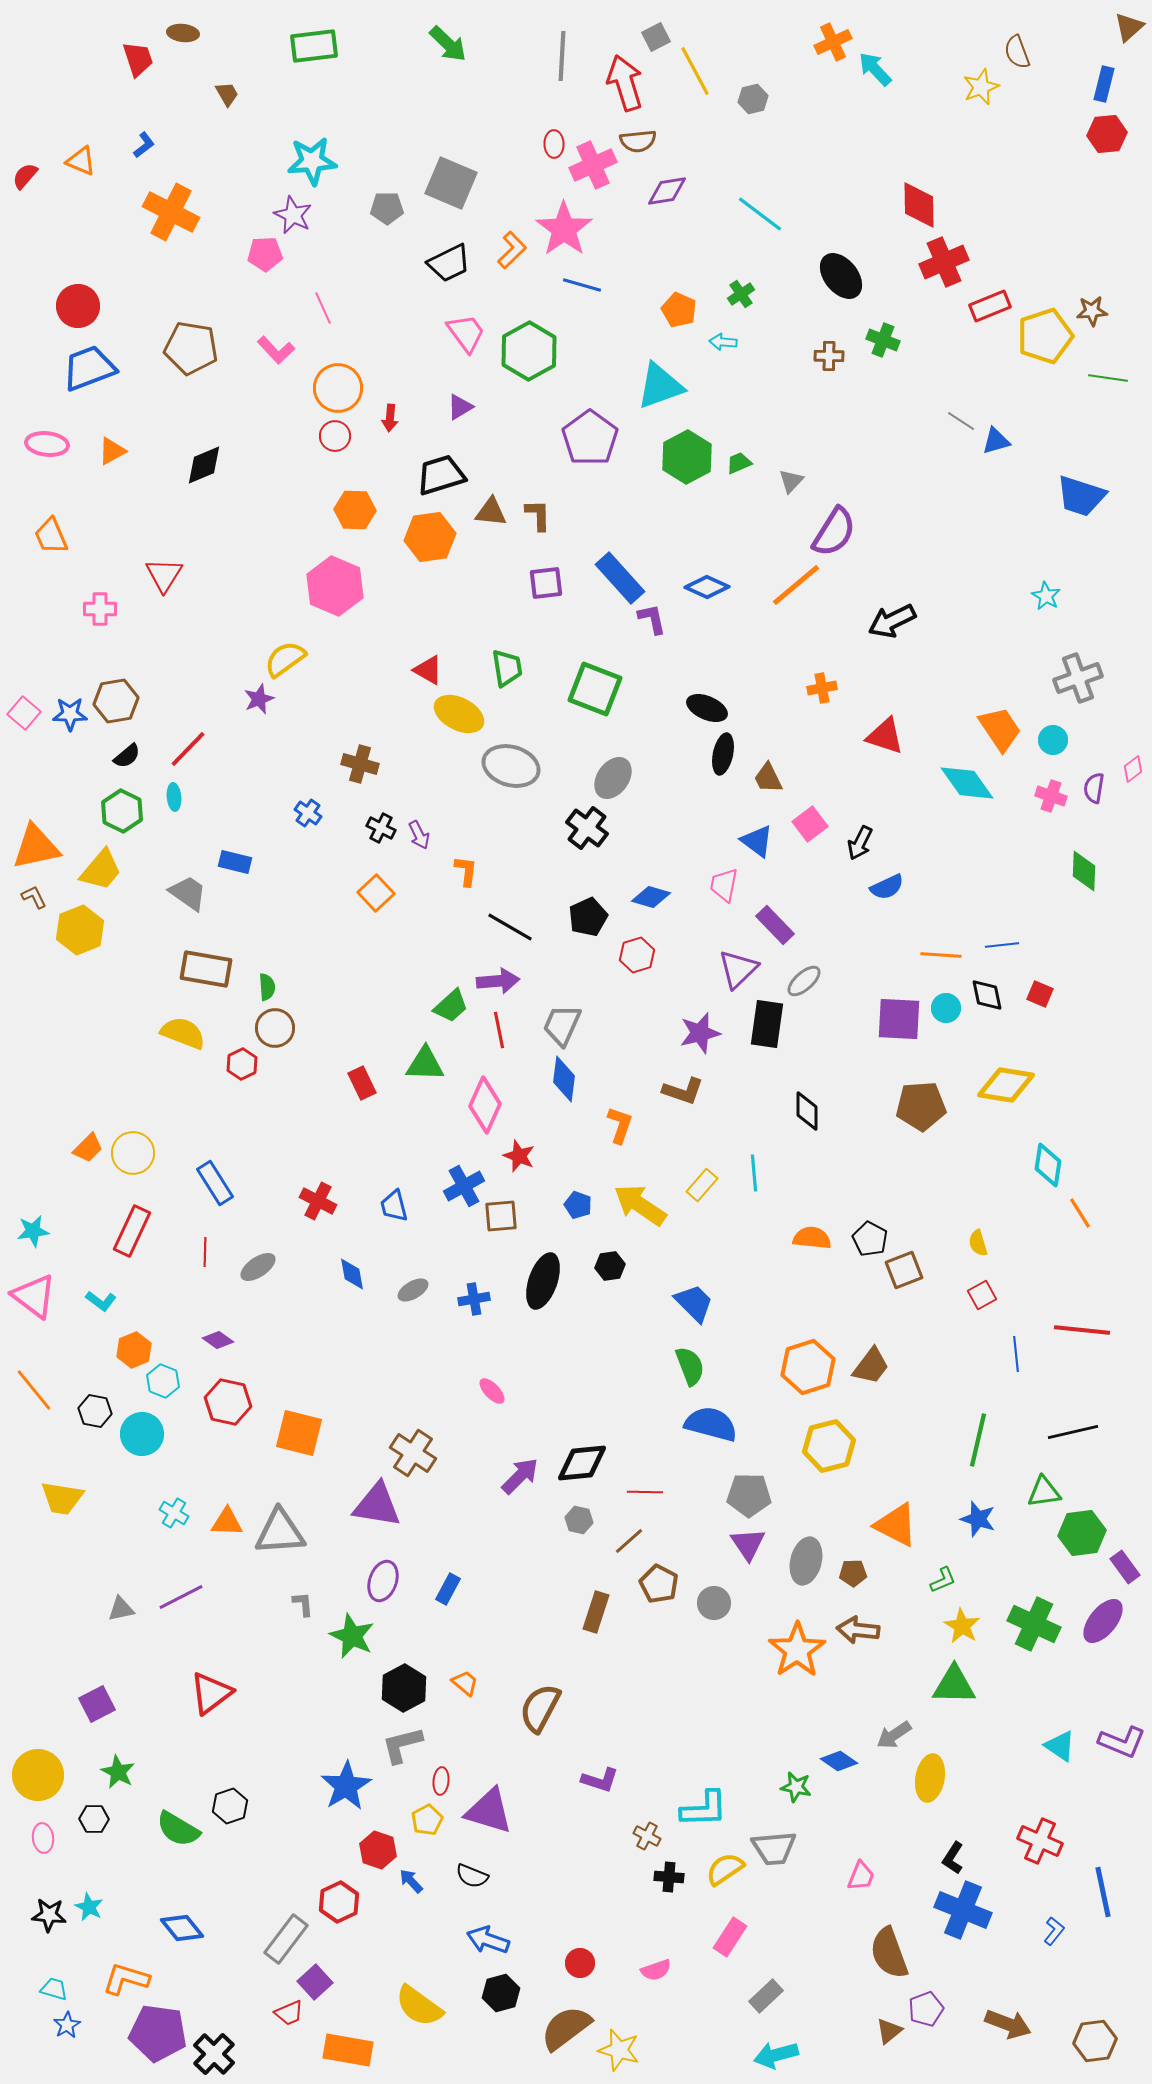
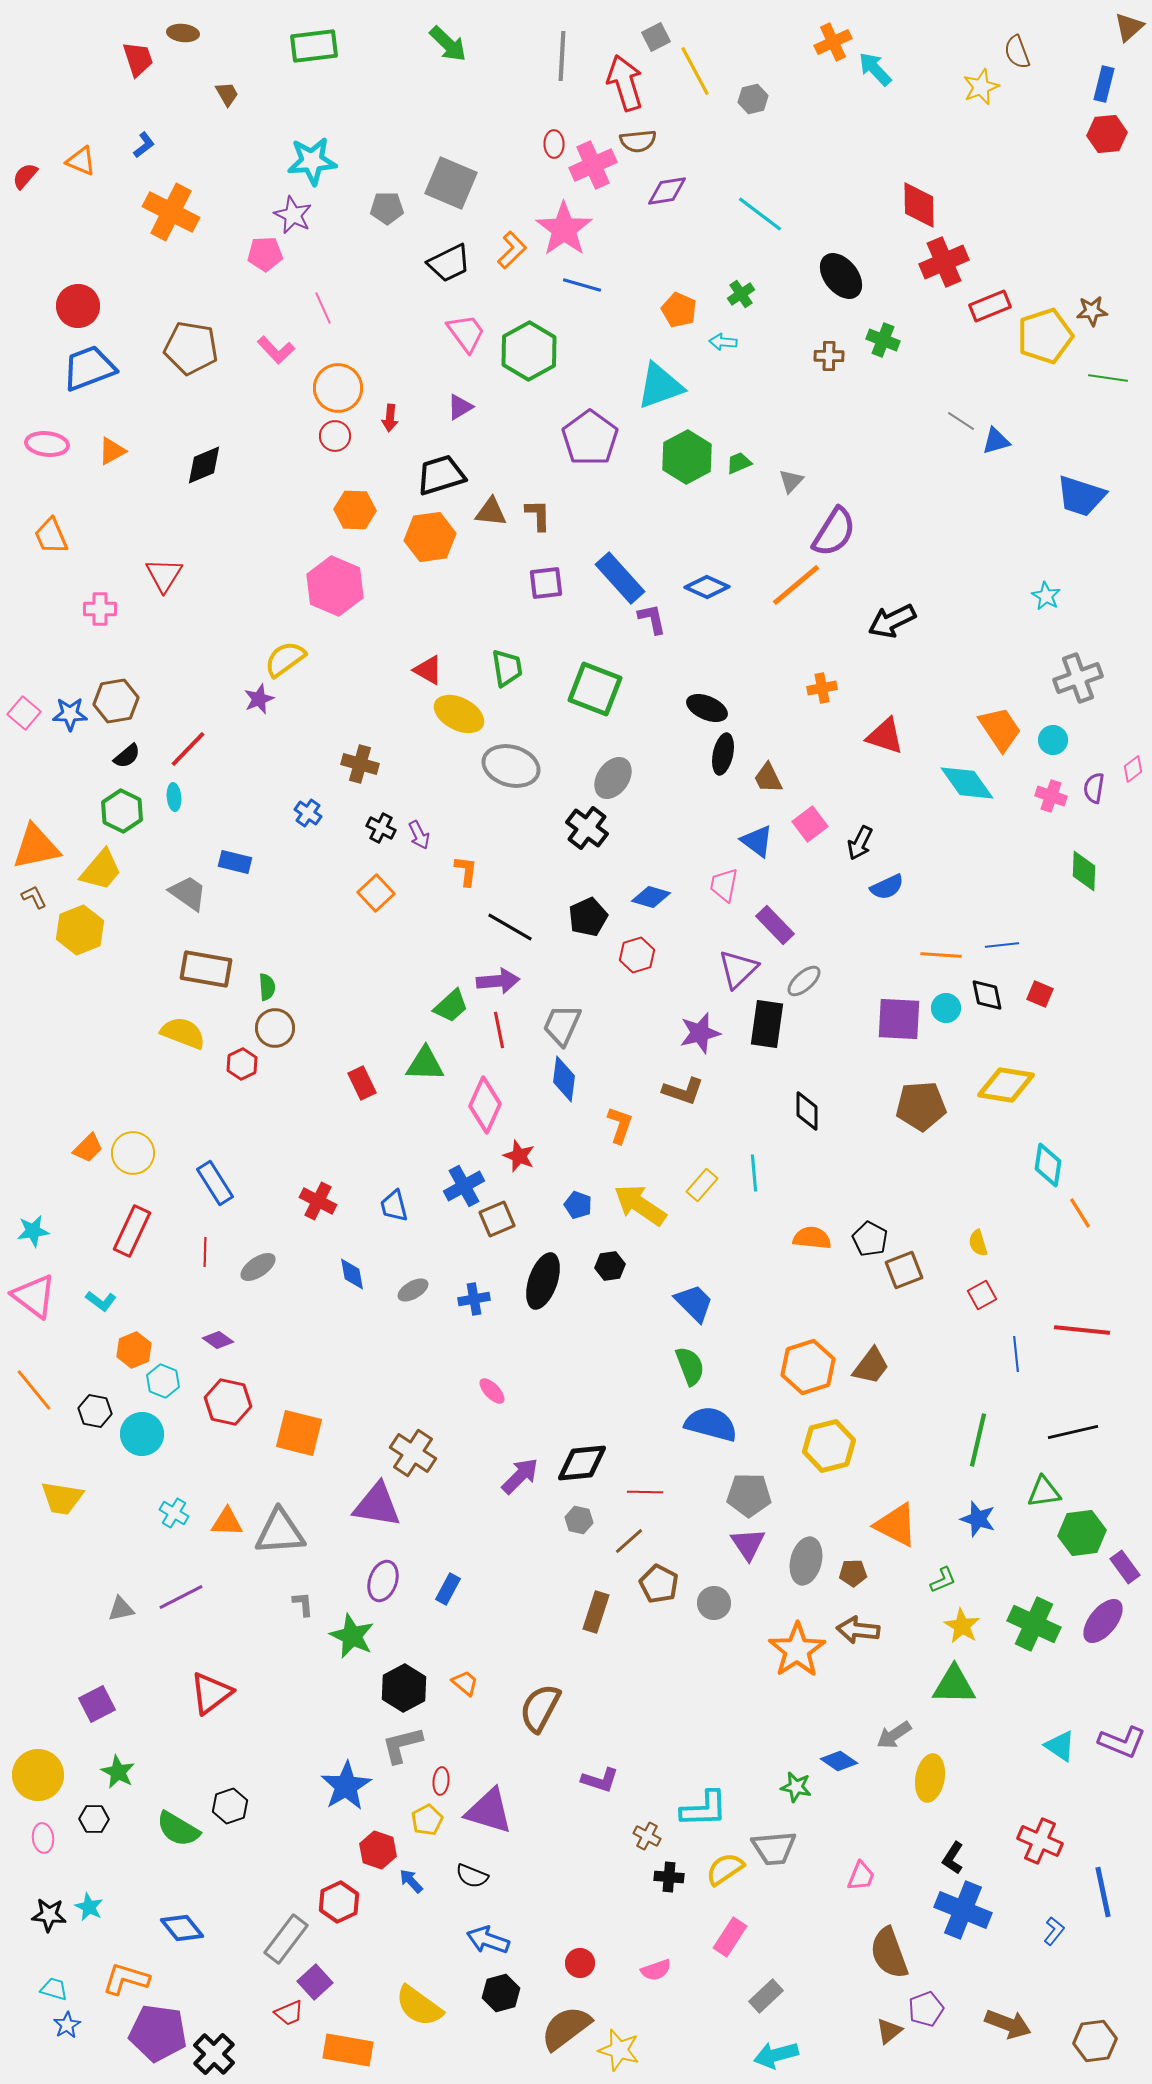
brown square at (501, 1216): moved 4 px left, 3 px down; rotated 18 degrees counterclockwise
